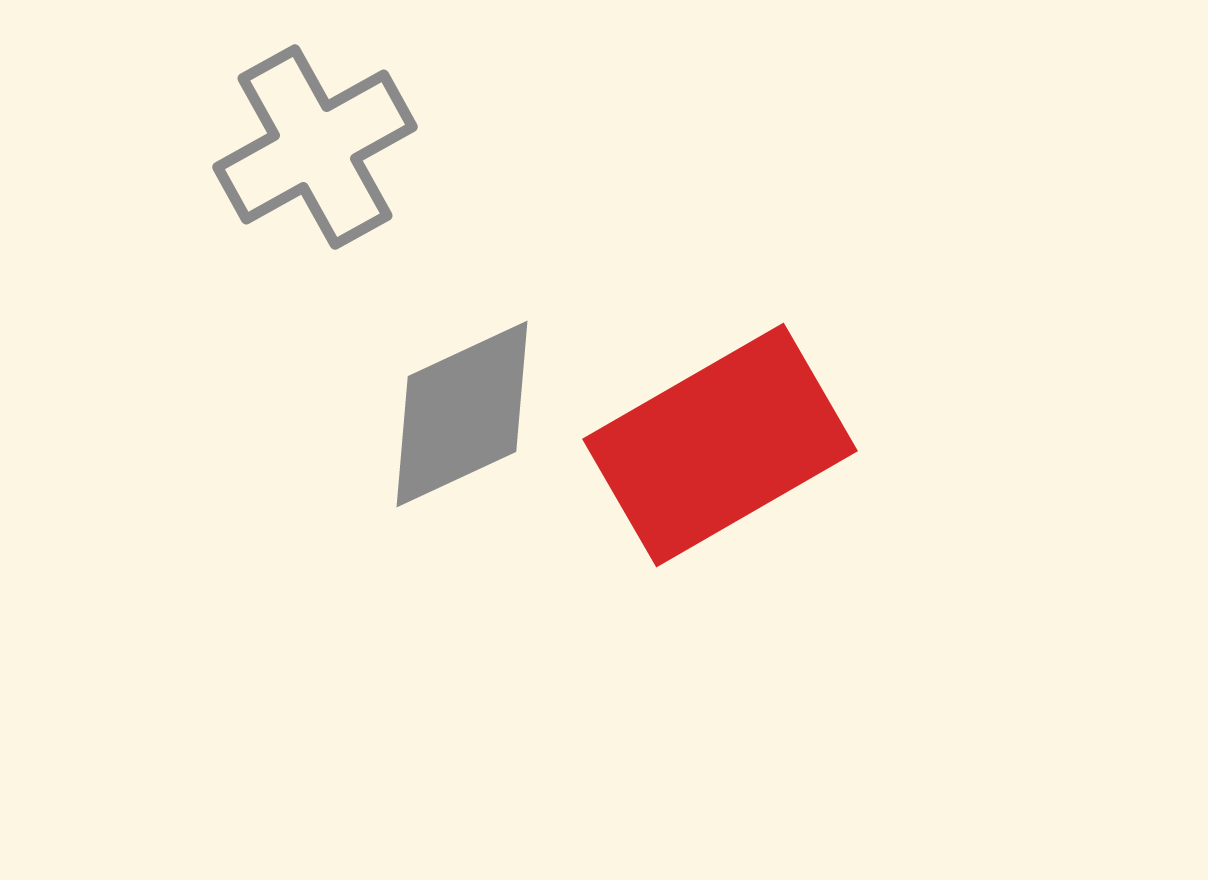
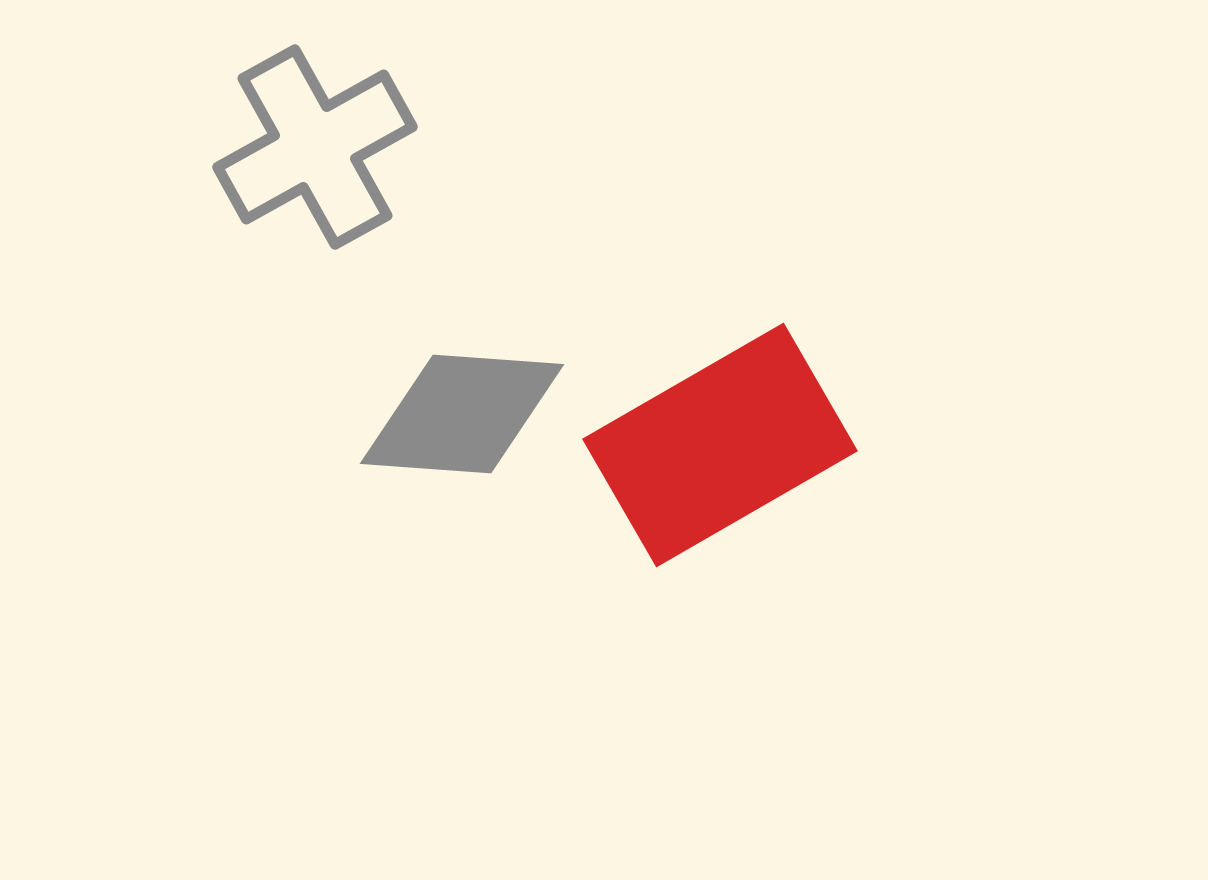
gray diamond: rotated 29 degrees clockwise
